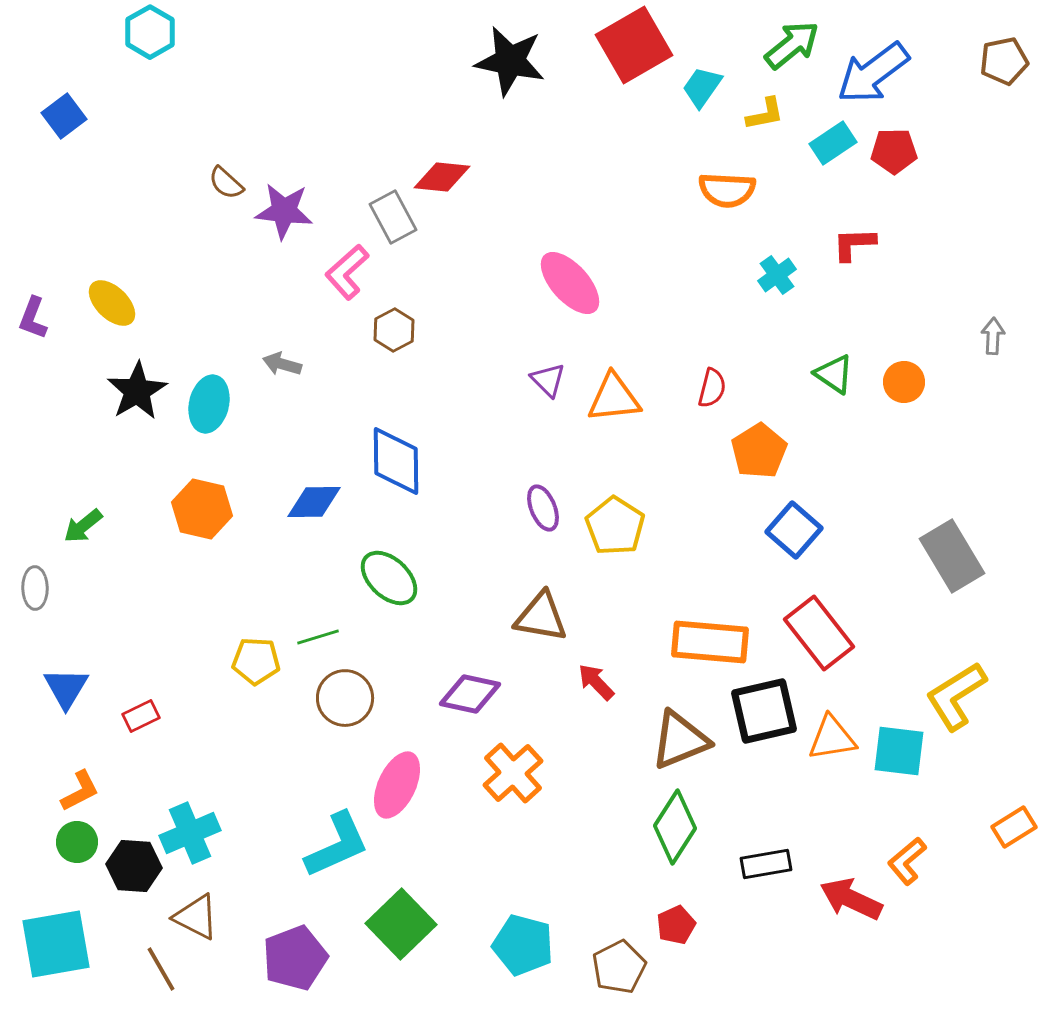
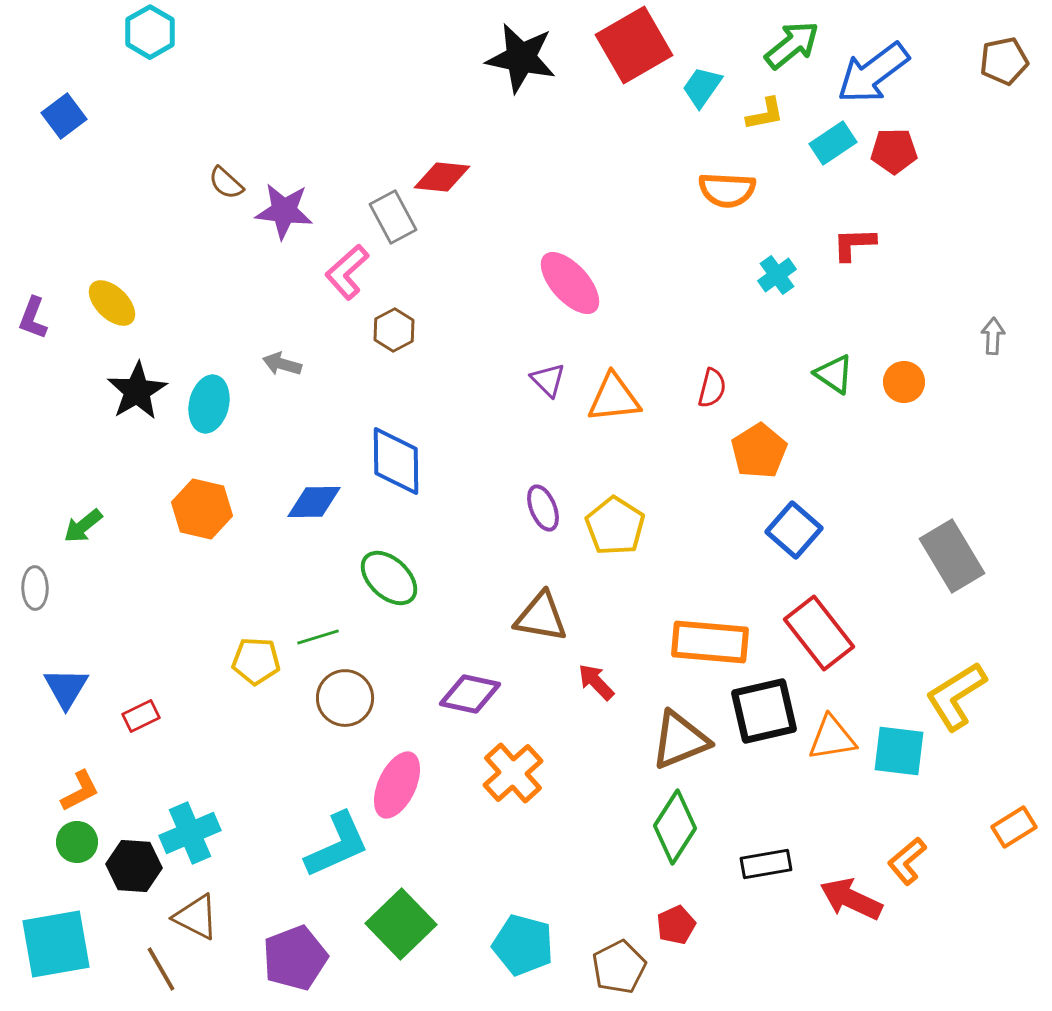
black star at (510, 61): moved 11 px right, 3 px up
